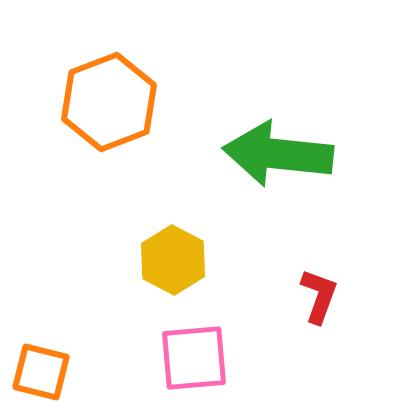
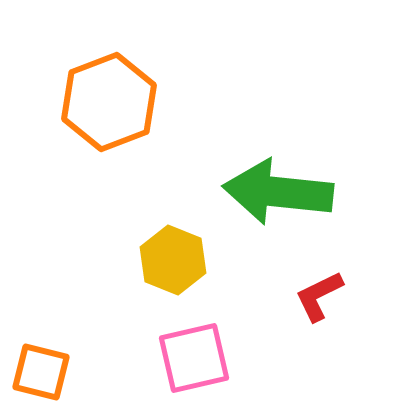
green arrow: moved 38 px down
yellow hexagon: rotated 6 degrees counterclockwise
red L-shape: rotated 136 degrees counterclockwise
pink square: rotated 8 degrees counterclockwise
